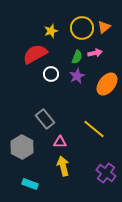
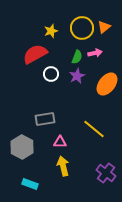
gray rectangle: rotated 60 degrees counterclockwise
